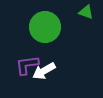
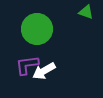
green circle: moved 8 px left, 2 px down
